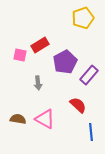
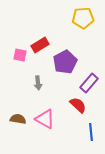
yellow pentagon: rotated 15 degrees clockwise
purple rectangle: moved 8 px down
